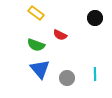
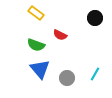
cyan line: rotated 32 degrees clockwise
